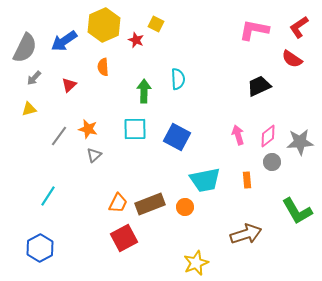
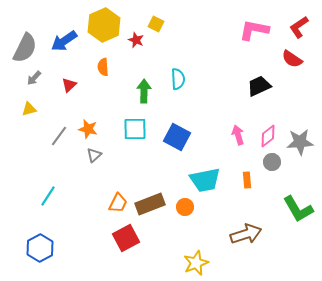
green L-shape: moved 1 px right, 2 px up
red square: moved 2 px right
